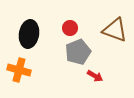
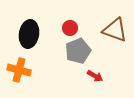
gray pentagon: moved 1 px up
